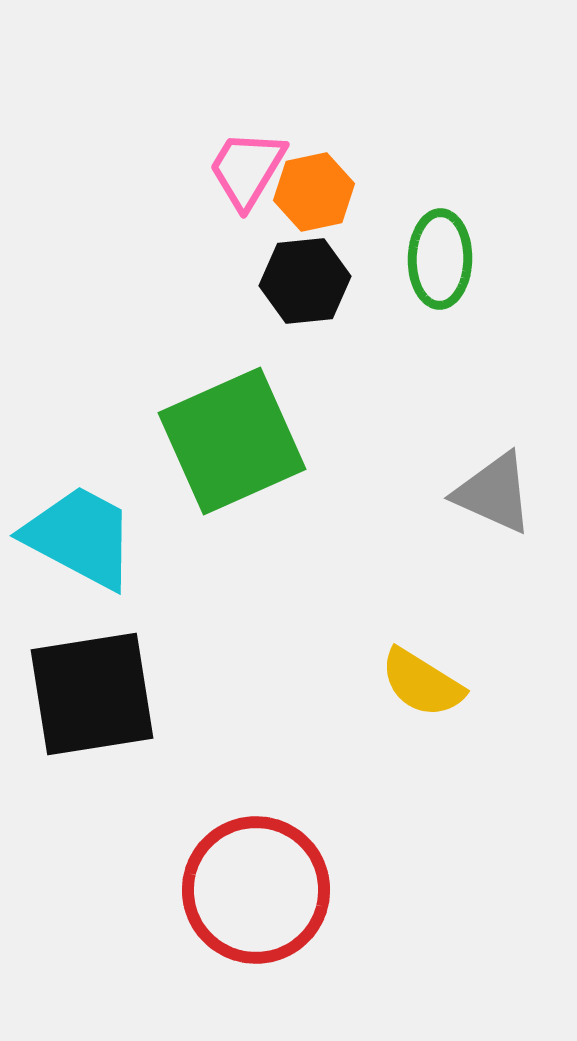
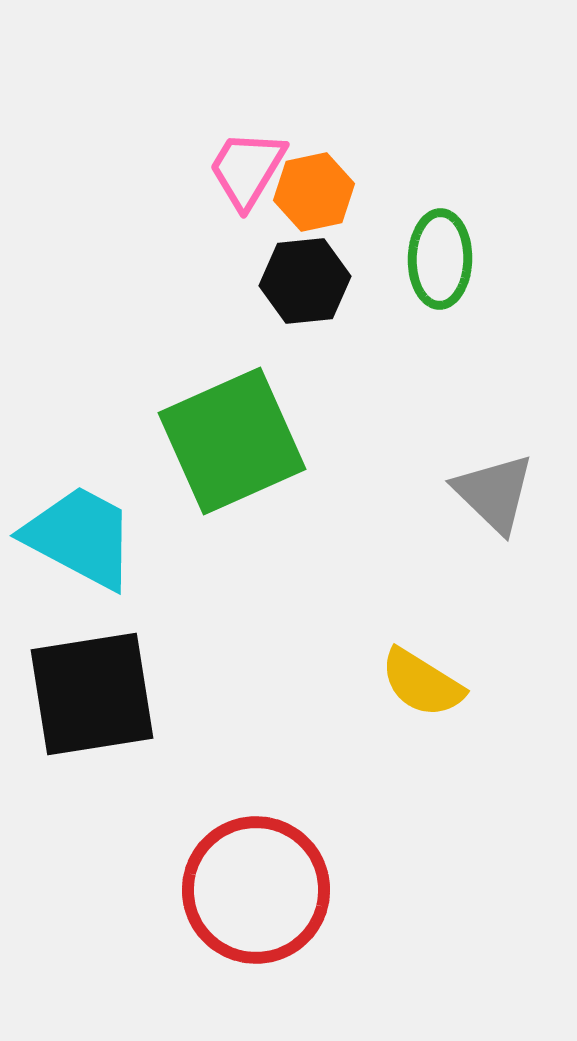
gray triangle: rotated 20 degrees clockwise
